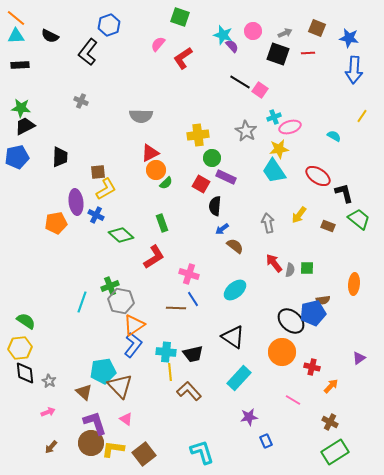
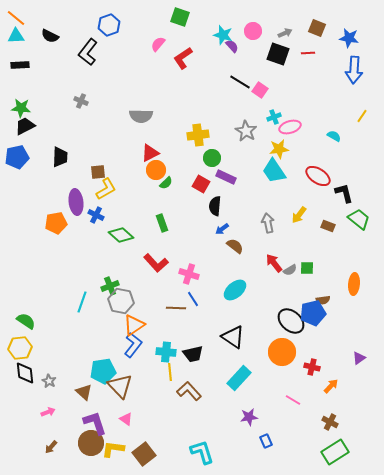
red L-shape at (154, 257): moved 2 px right, 6 px down; rotated 80 degrees clockwise
gray semicircle at (290, 270): rotated 48 degrees clockwise
